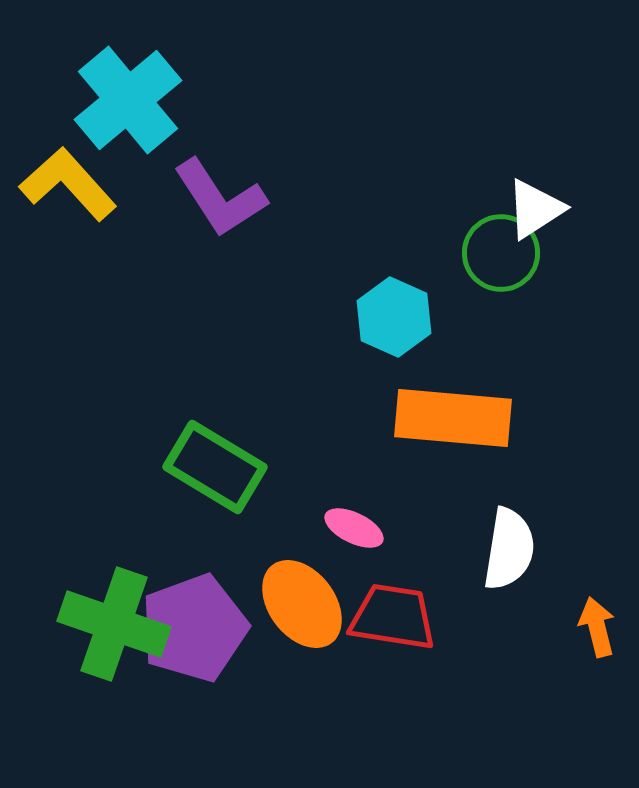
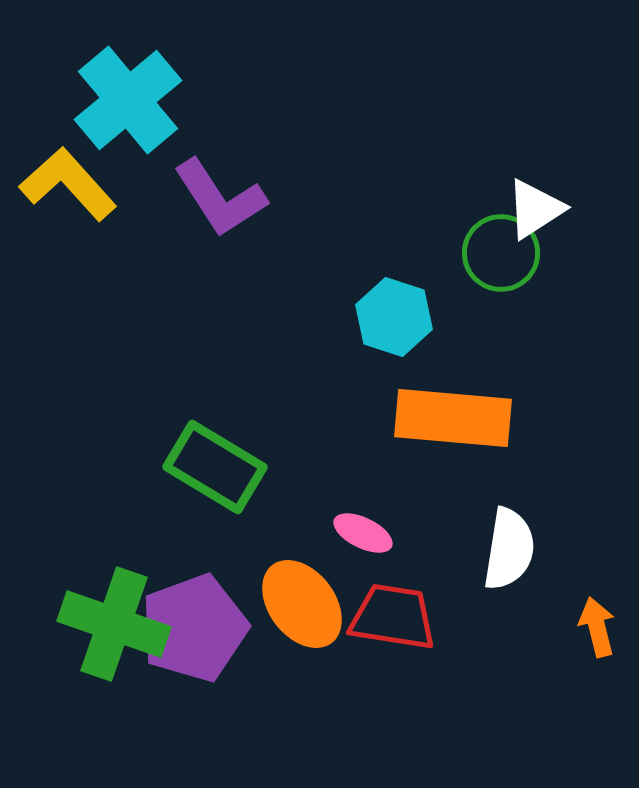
cyan hexagon: rotated 6 degrees counterclockwise
pink ellipse: moved 9 px right, 5 px down
